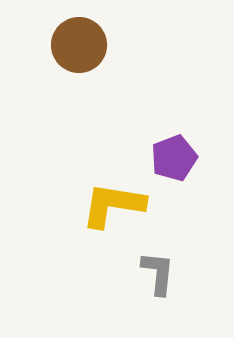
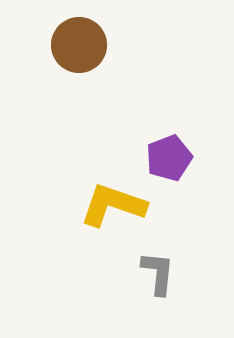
purple pentagon: moved 5 px left
yellow L-shape: rotated 10 degrees clockwise
